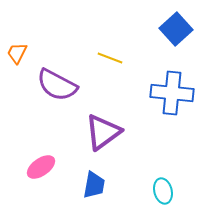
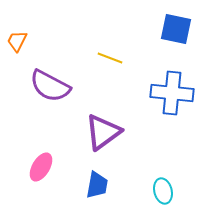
blue square: rotated 36 degrees counterclockwise
orange trapezoid: moved 12 px up
purple semicircle: moved 7 px left, 1 px down
pink ellipse: rotated 24 degrees counterclockwise
blue trapezoid: moved 3 px right
